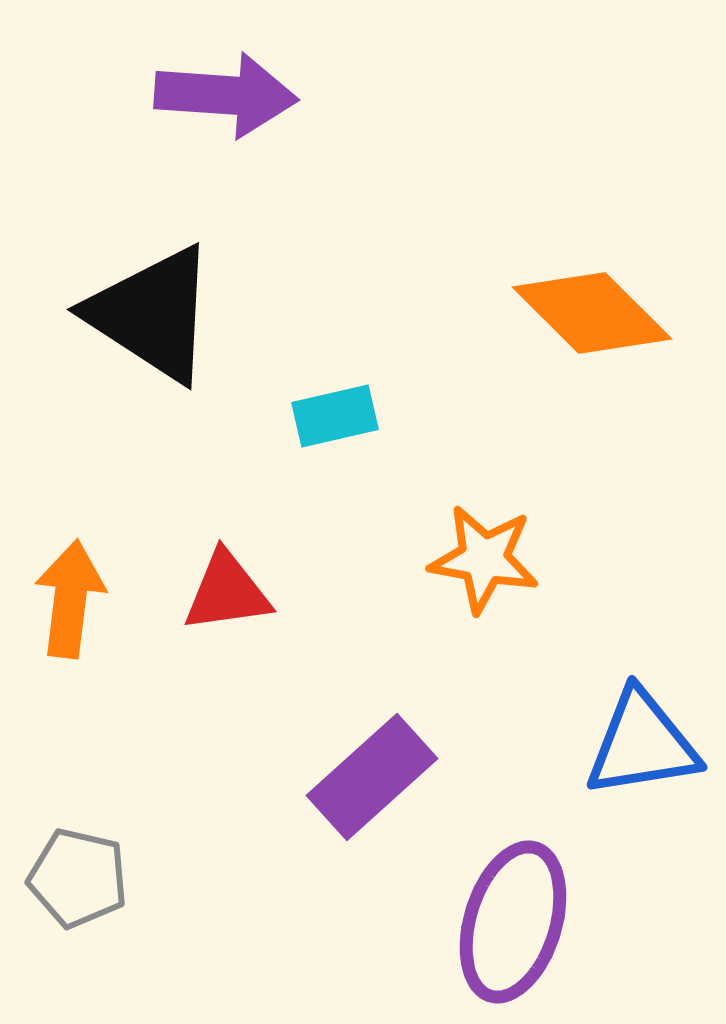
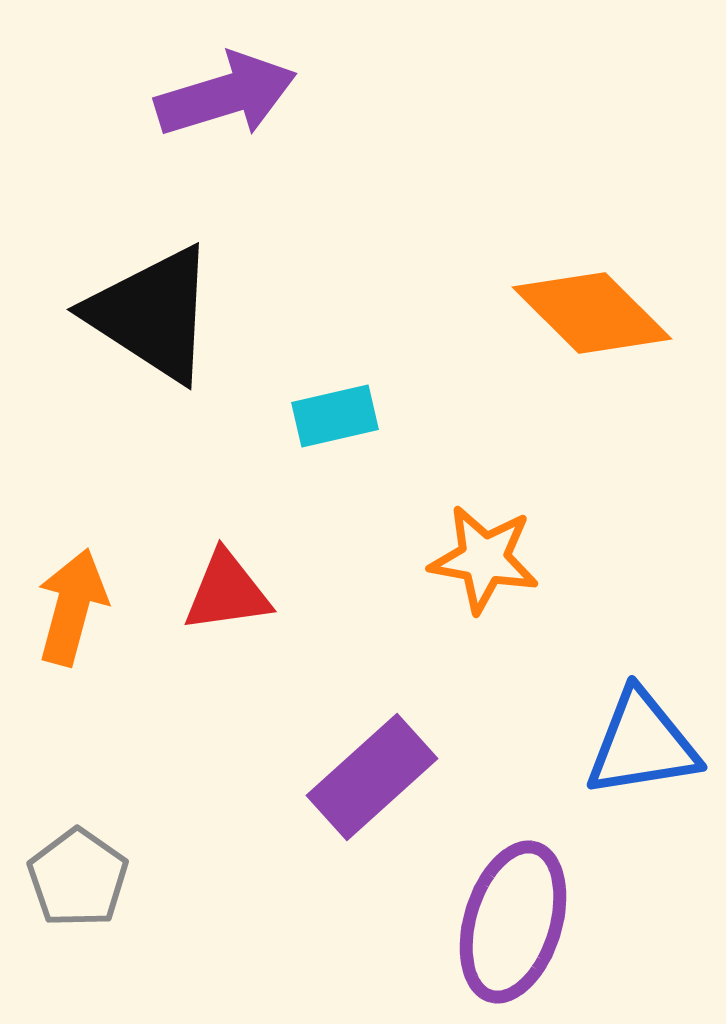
purple arrow: rotated 21 degrees counterclockwise
orange arrow: moved 2 px right, 8 px down; rotated 8 degrees clockwise
gray pentagon: rotated 22 degrees clockwise
